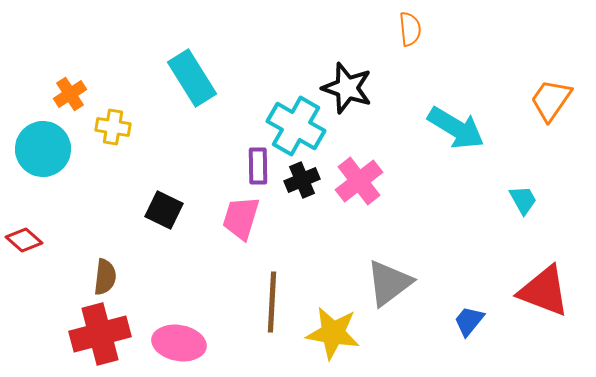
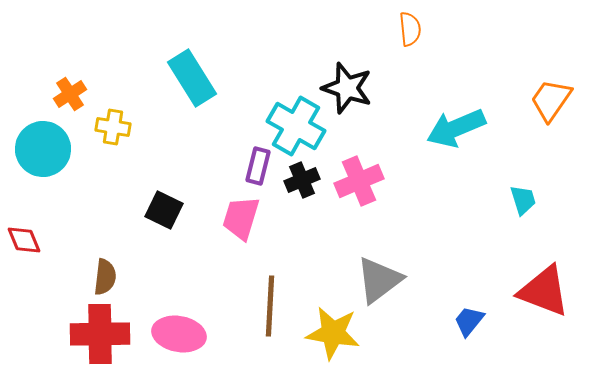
cyan arrow: rotated 126 degrees clockwise
purple rectangle: rotated 15 degrees clockwise
pink cross: rotated 15 degrees clockwise
cyan trapezoid: rotated 12 degrees clockwise
red diamond: rotated 27 degrees clockwise
gray triangle: moved 10 px left, 3 px up
brown line: moved 2 px left, 4 px down
red cross: rotated 14 degrees clockwise
pink ellipse: moved 9 px up
